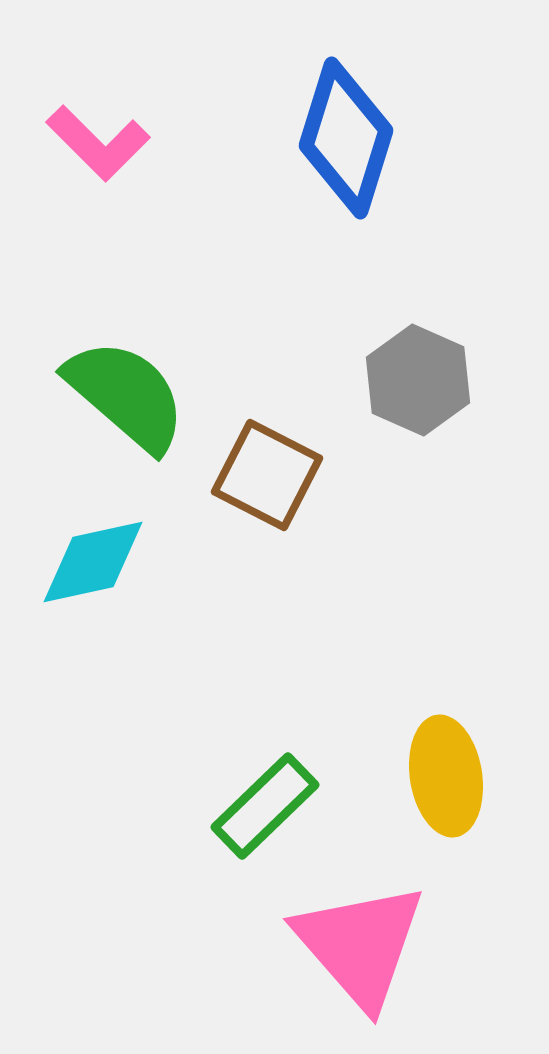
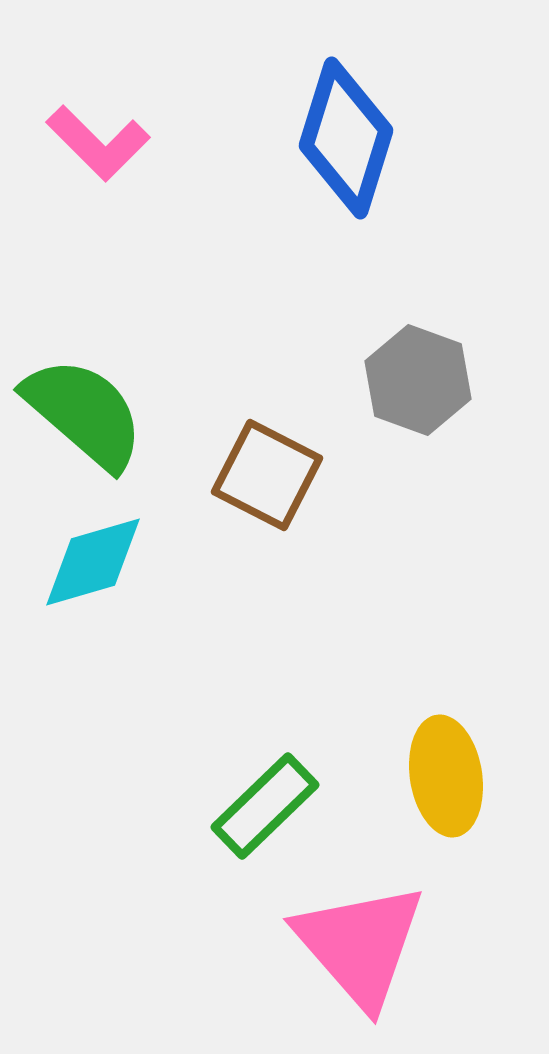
gray hexagon: rotated 4 degrees counterclockwise
green semicircle: moved 42 px left, 18 px down
cyan diamond: rotated 4 degrees counterclockwise
